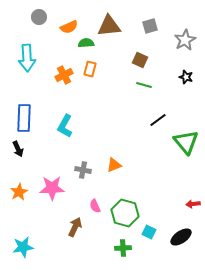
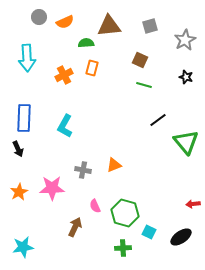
orange semicircle: moved 4 px left, 5 px up
orange rectangle: moved 2 px right, 1 px up
